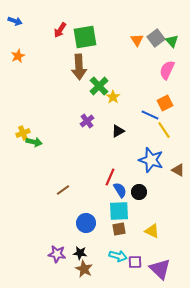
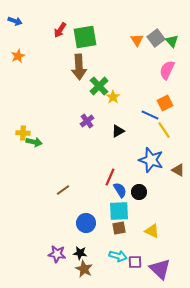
yellow cross: rotated 24 degrees clockwise
brown square: moved 1 px up
